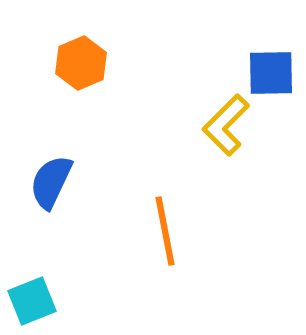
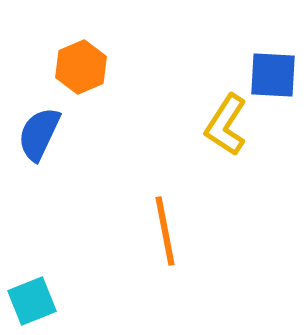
orange hexagon: moved 4 px down
blue square: moved 2 px right, 2 px down; rotated 4 degrees clockwise
yellow L-shape: rotated 12 degrees counterclockwise
blue semicircle: moved 12 px left, 48 px up
